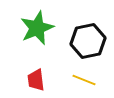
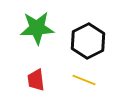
green star: rotated 20 degrees clockwise
black hexagon: rotated 16 degrees counterclockwise
